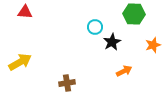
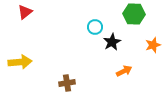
red triangle: rotated 42 degrees counterclockwise
yellow arrow: rotated 25 degrees clockwise
